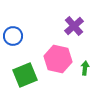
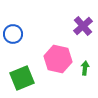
purple cross: moved 9 px right
blue circle: moved 2 px up
green square: moved 3 px left, 3 px down
